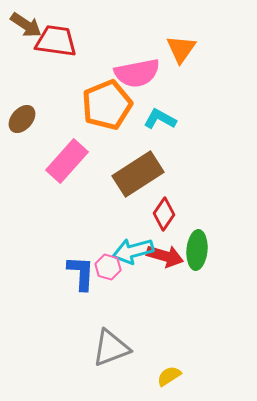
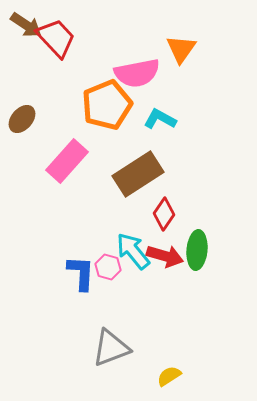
red trapezoid: moved 3 px up; rotated 39 degrees clockwise
cyan arrow: rotated 66 degrees clockwise
